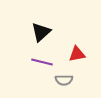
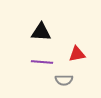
black triangle: rotated 45 degrees clockwise
purple line: rotated 10 degrees counterclockwise
